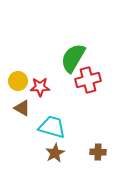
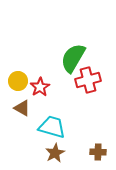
red star: rotated 30 degrees counterclockwise
